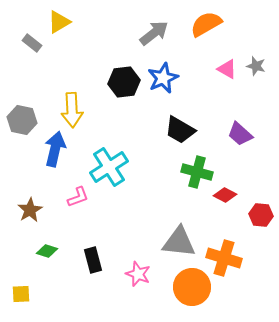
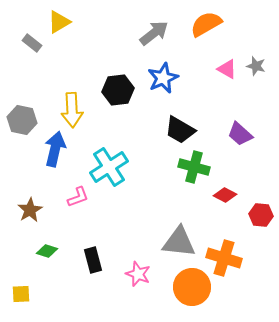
black hexagon: moved 6 px left, 8 px down
green cross: moved 3 px left, 5 px up
